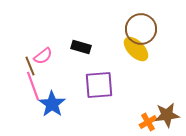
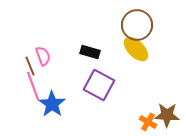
brown circle: moved 4 px left, 4 px up
black rectangle: moved 9 px right, 5 px down
pink semicircle: rotated 72 degrees counterclockwise
purple square: rotated 32 degrees clockwise
brown star: rotated 10 degrees clockwise
orange cross: rotated 30 degrees counterclockwise
